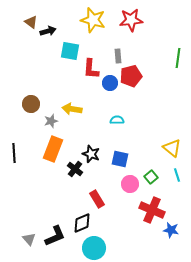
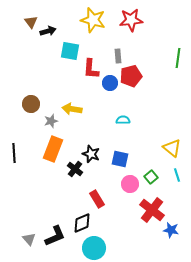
brown triangle: rotated 16 degrees clockwise
cyan semicircle: moved 6 px right
red cross: rotated 15 degrees clockwise
